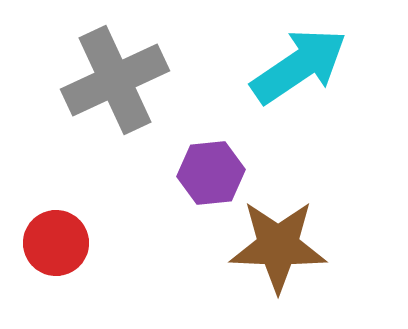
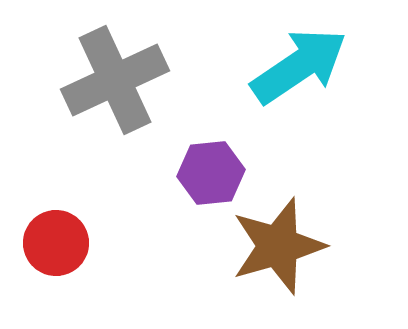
brown star: rotated 18 degrees counterclockwise
